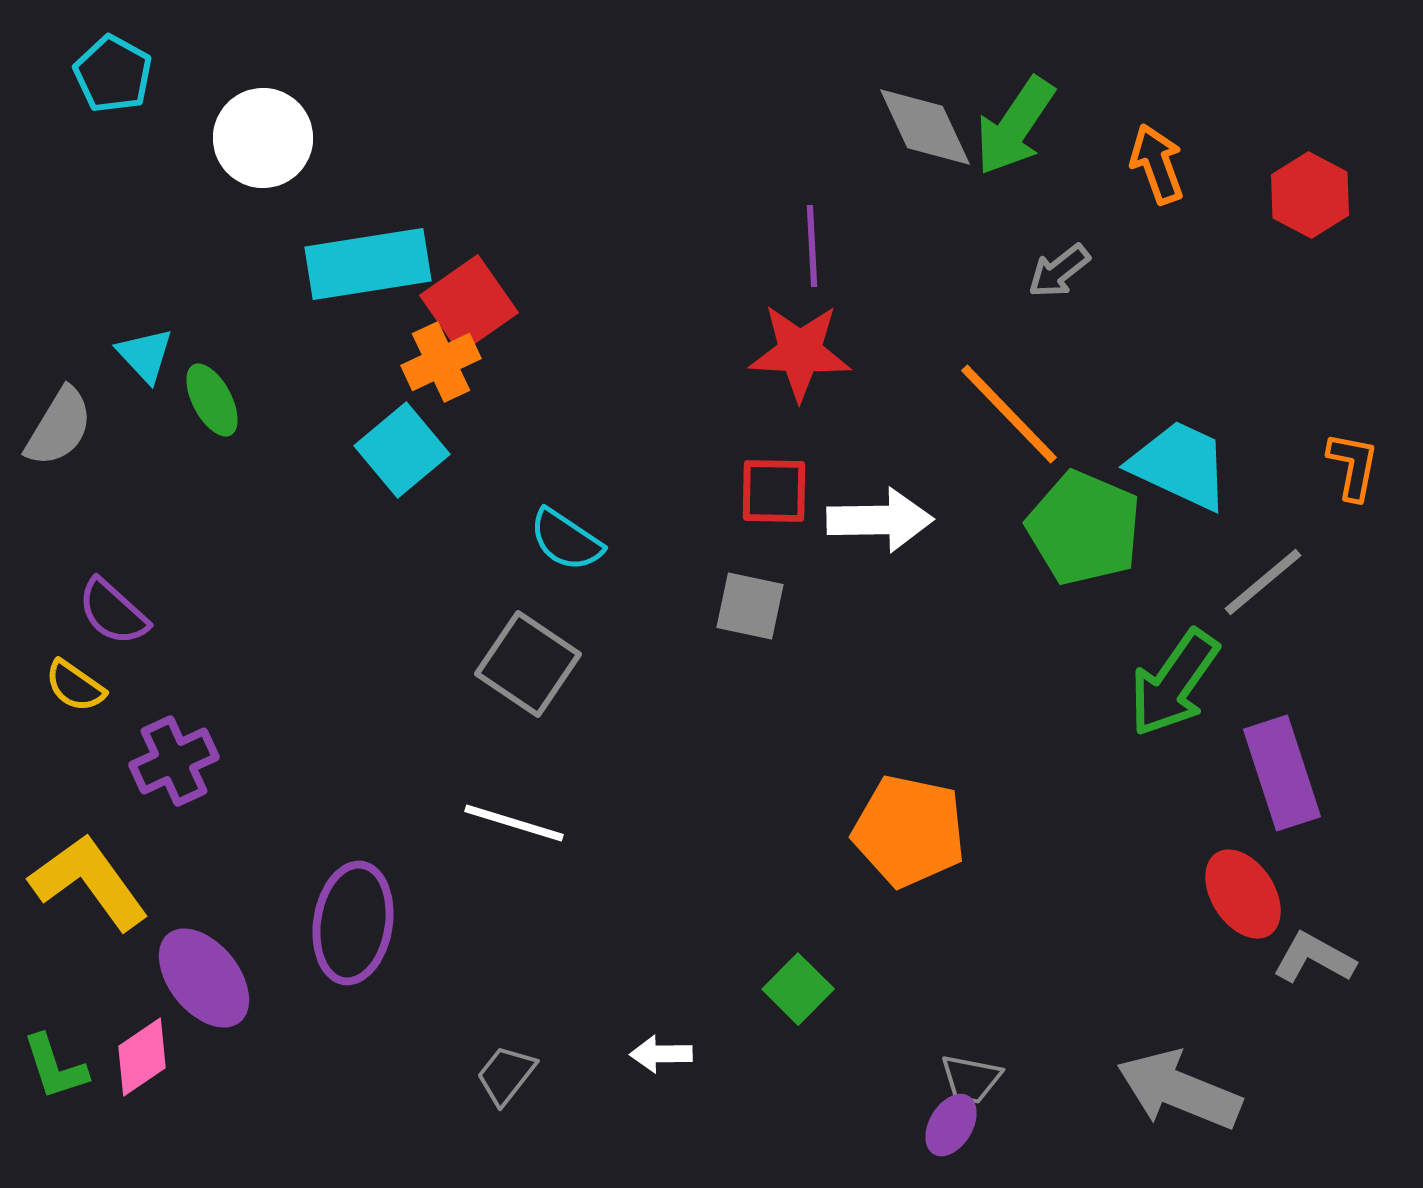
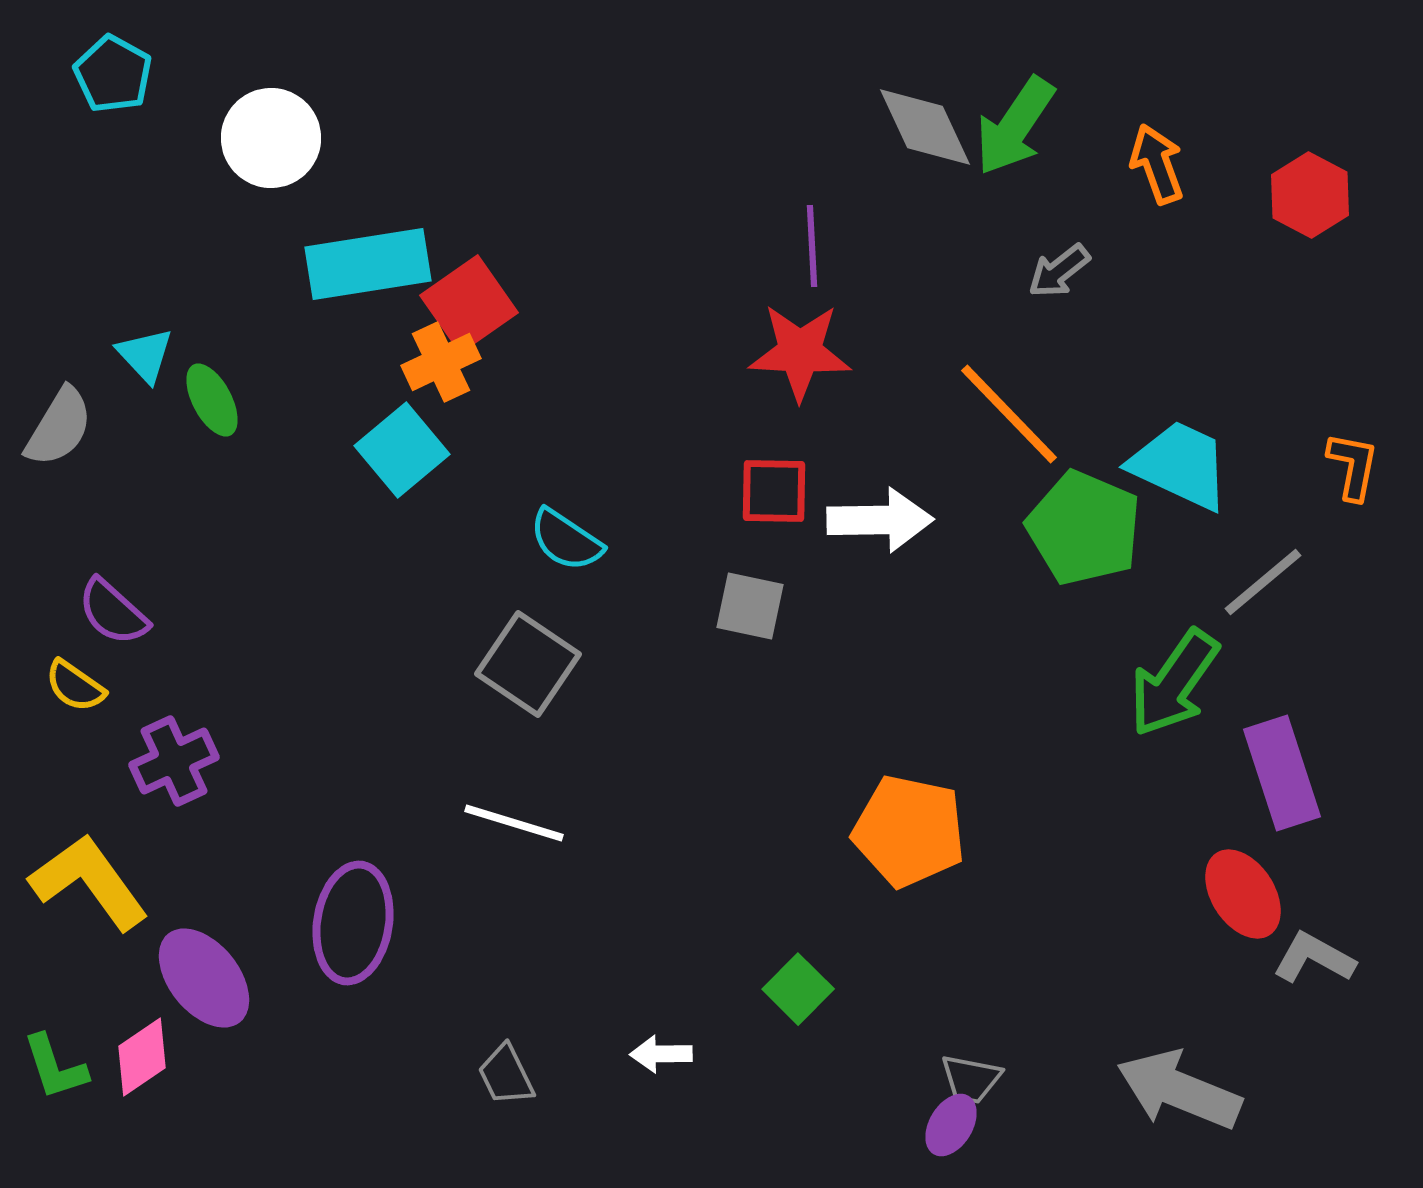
white circle at (263, 138): moved 8 px right
gray trapezoid at (506, 1075): rotated 64 degrees counterclockwise
